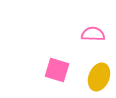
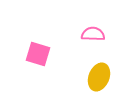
pink square: moved 19 px left, 16 px up
